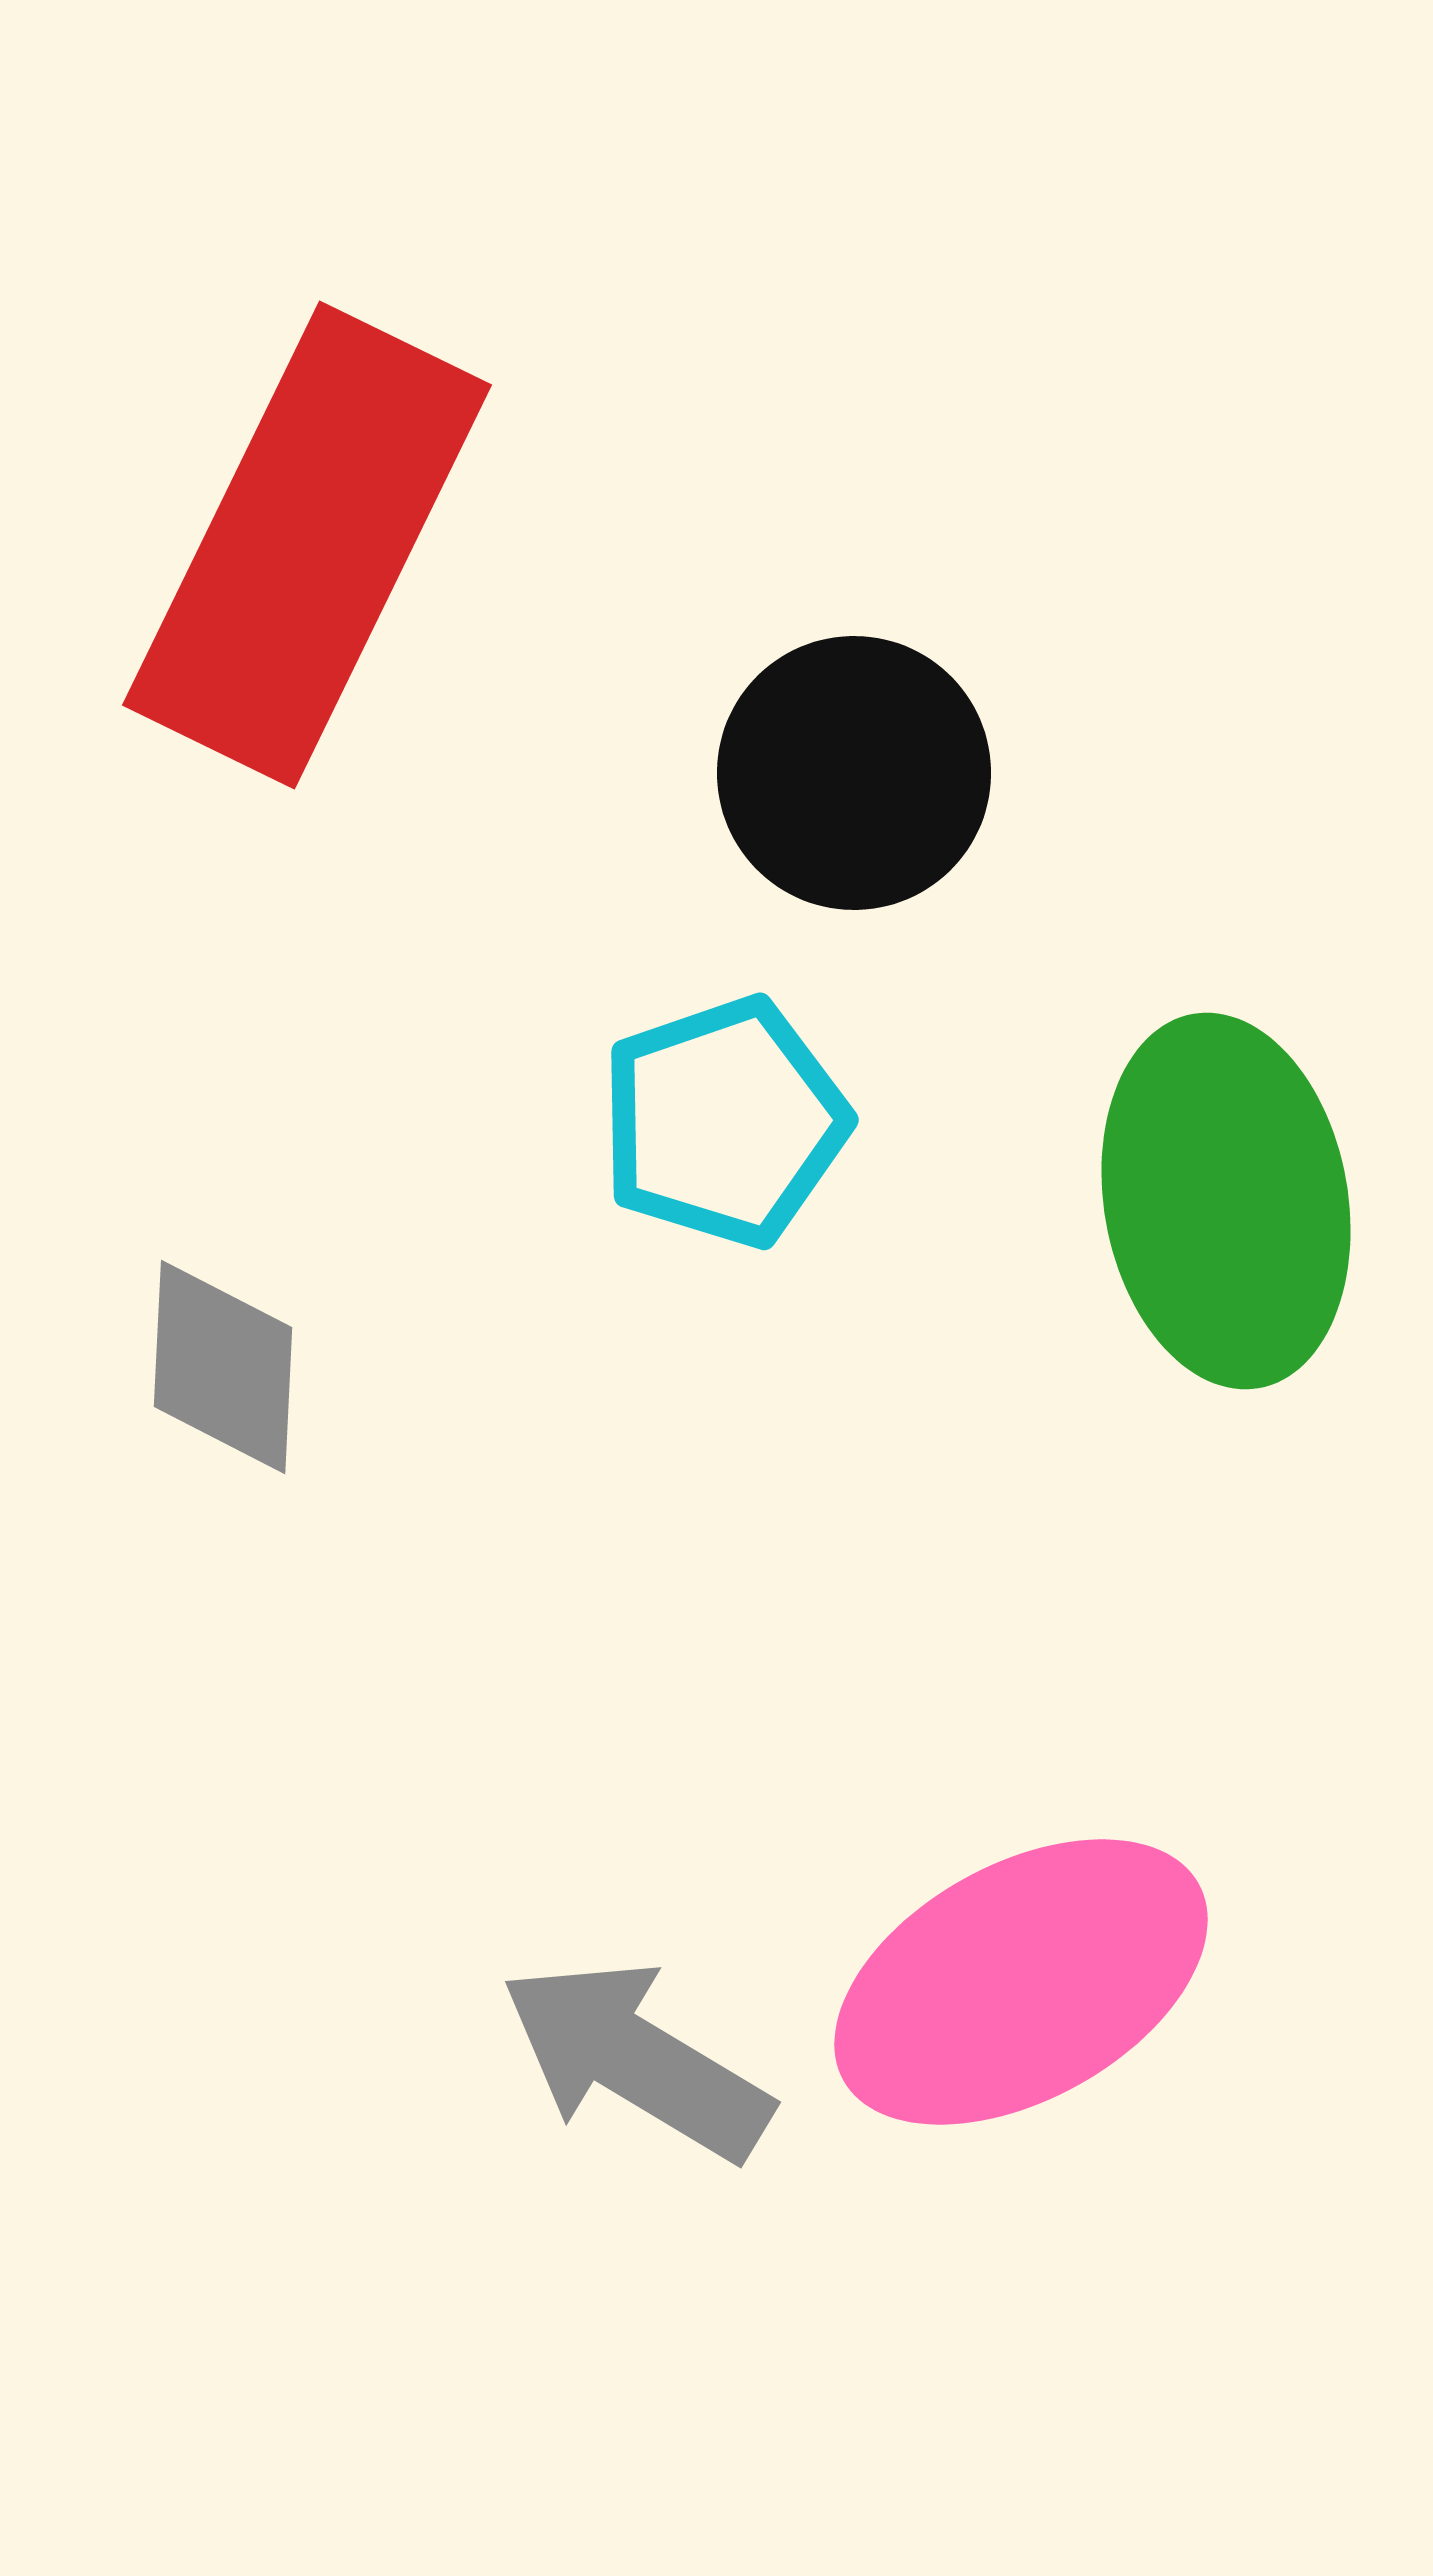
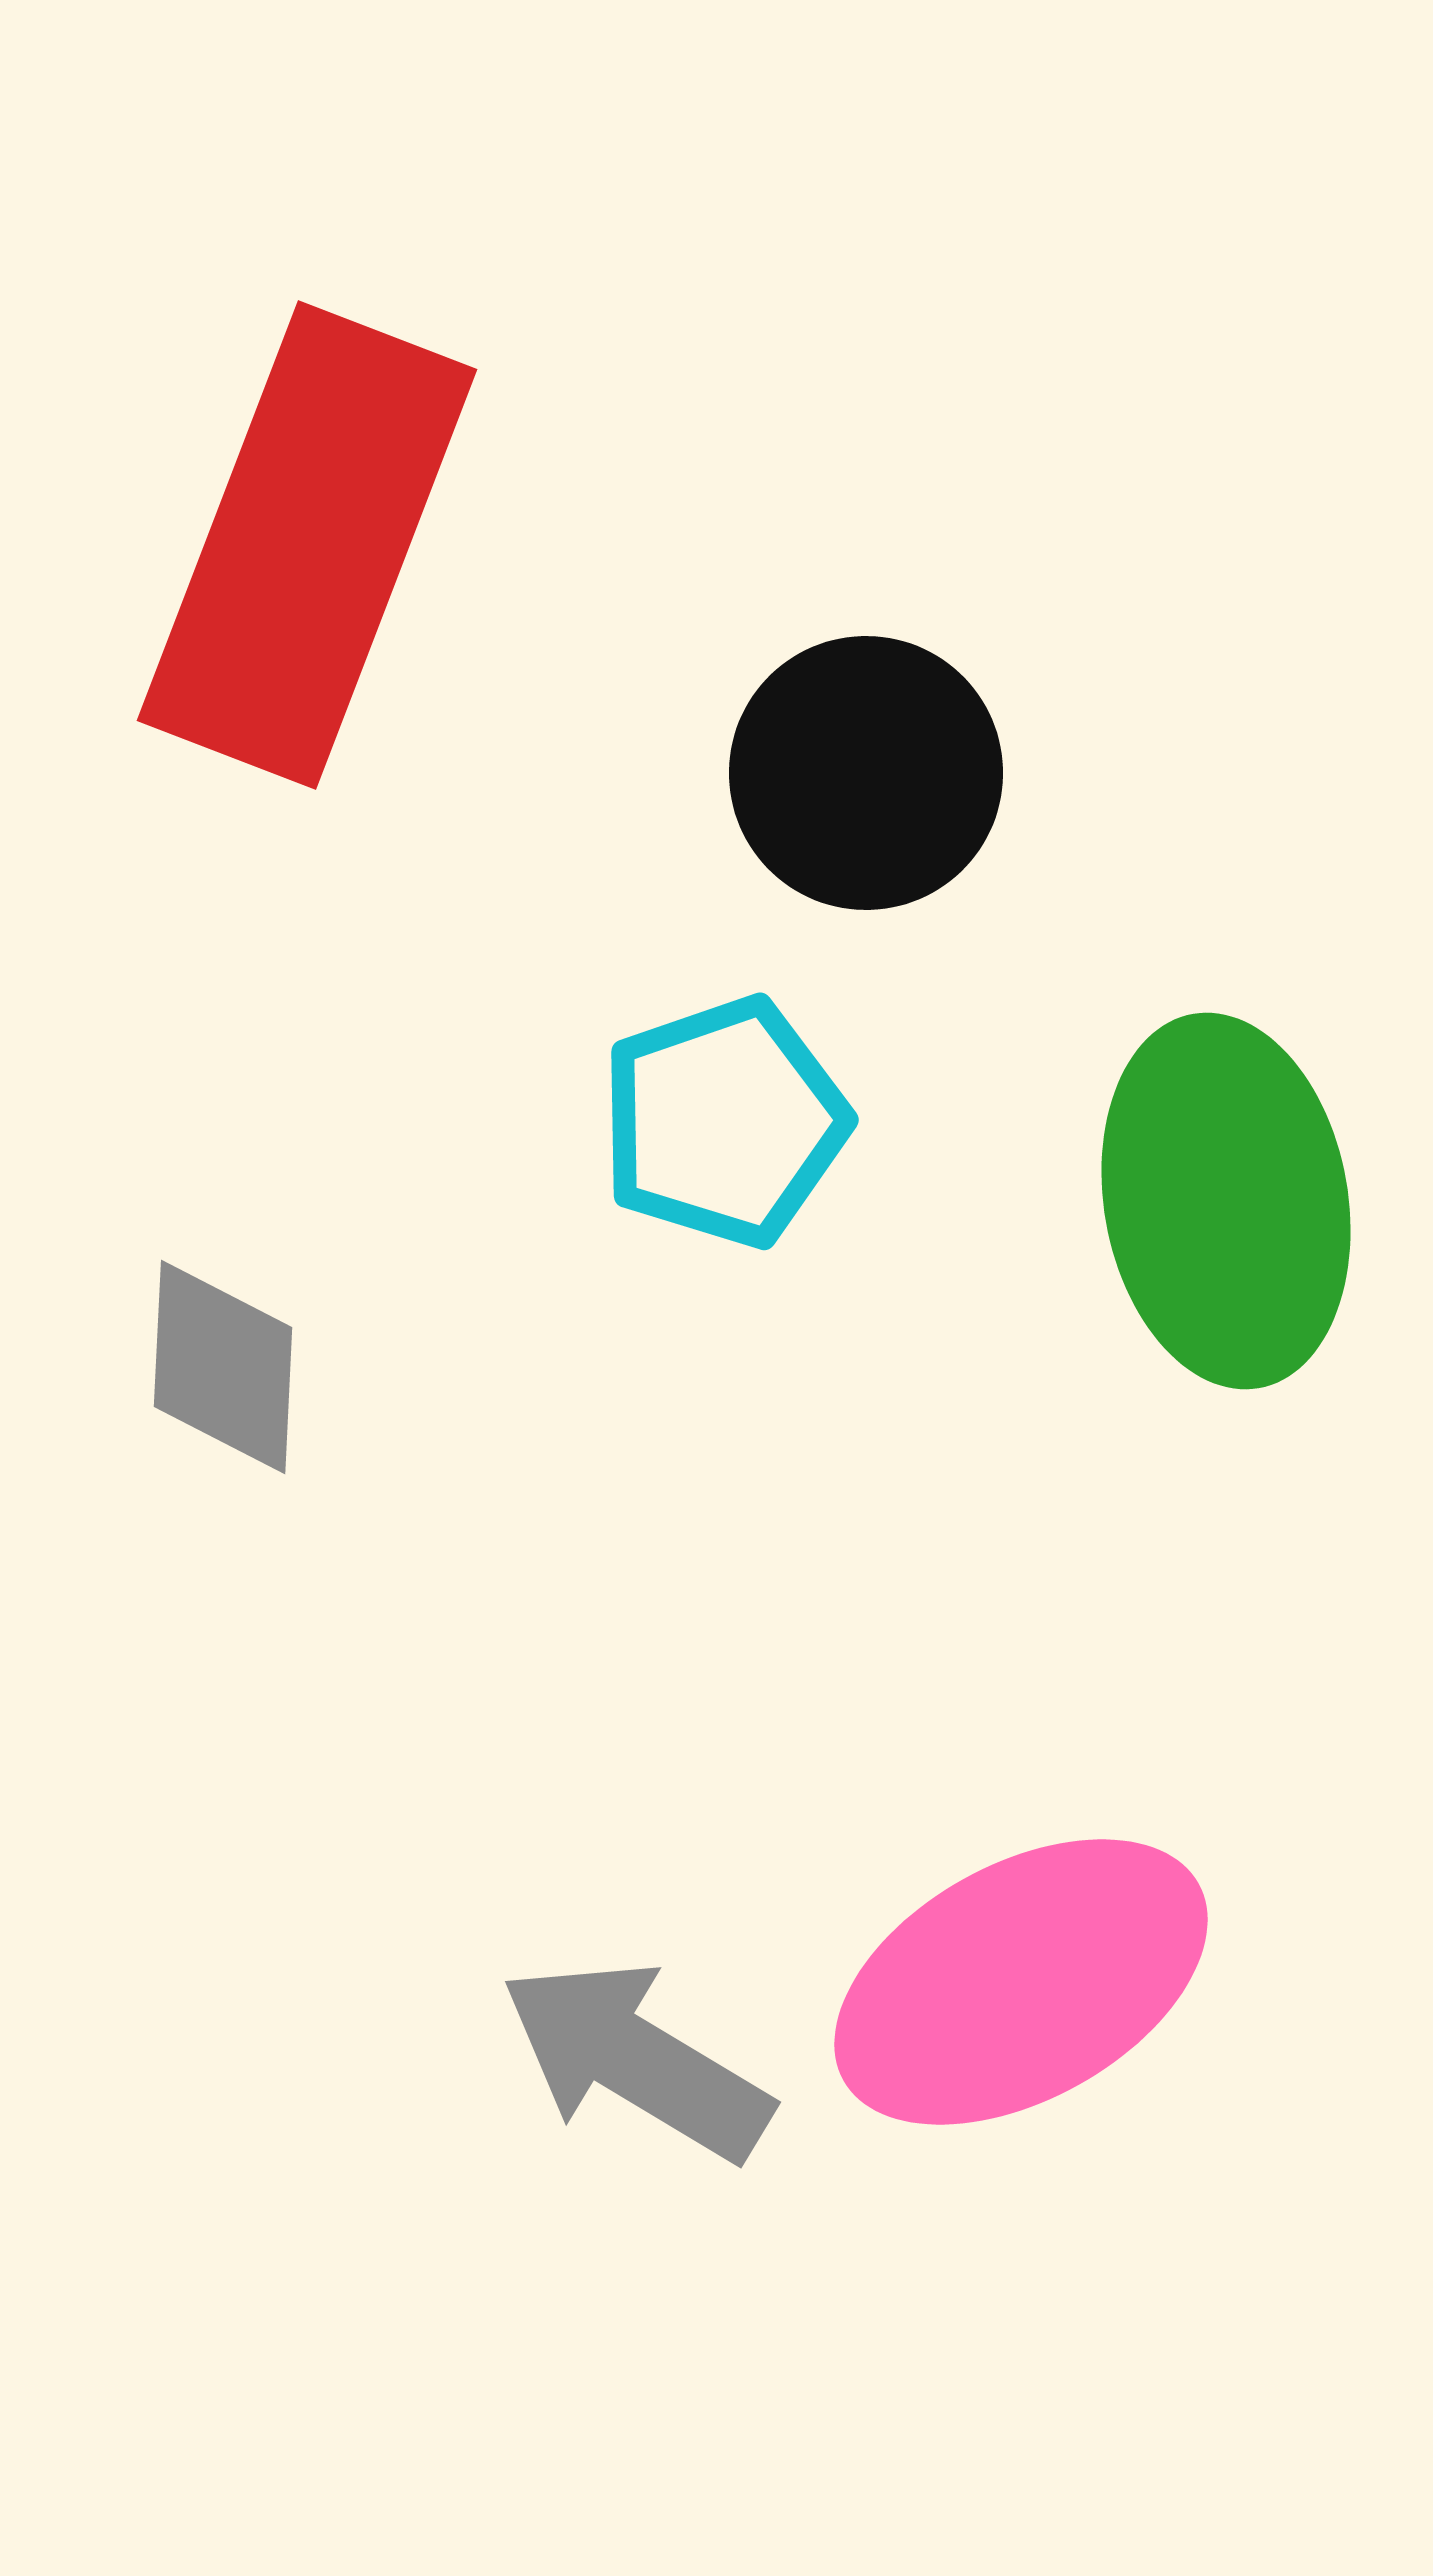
red rectangle: rotated 5 degrees counterclockwise
black circle: moved 12 px right
